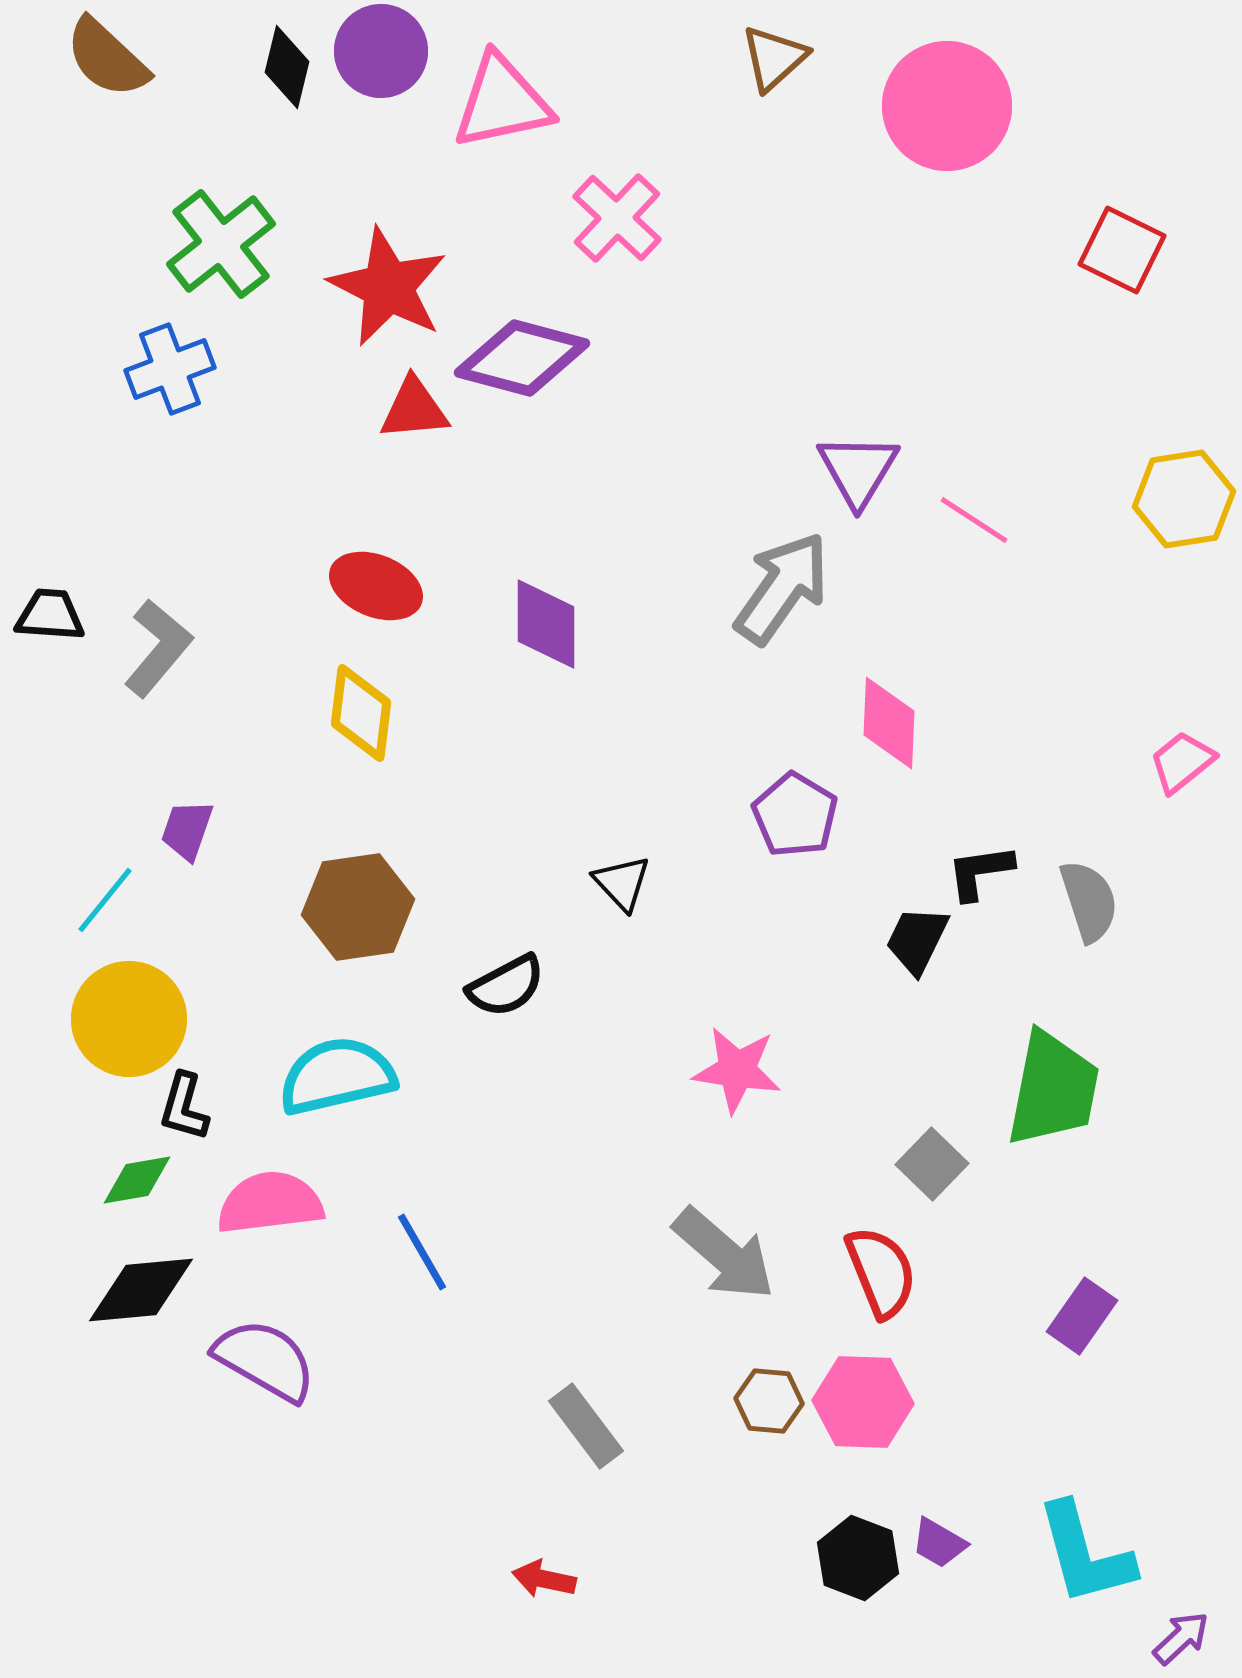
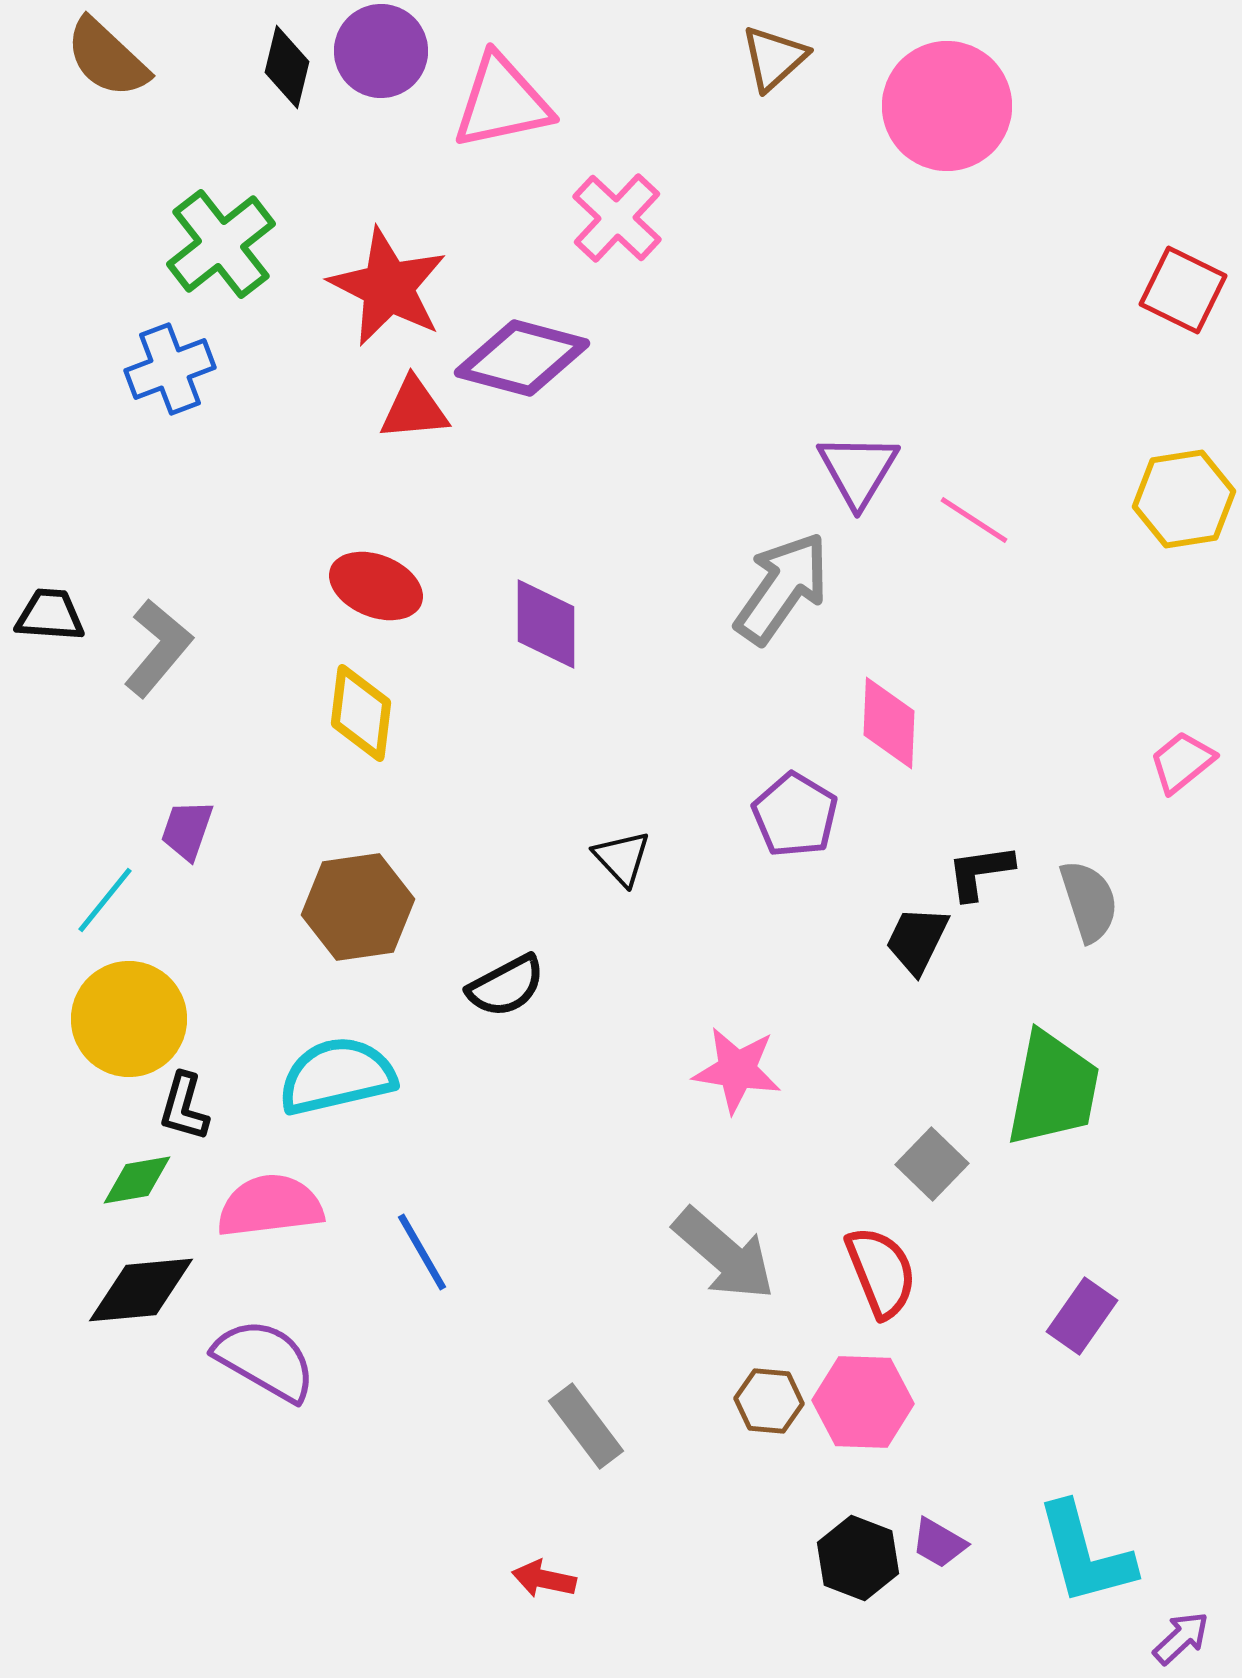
red square at (1122, 250): moved 61 px right, 40 px down
black triangle at (622, 883): moved 25 px up
pink semicircle at (270, 1203): moved 3 px down
